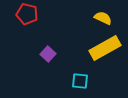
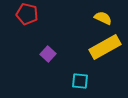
yellow rectangle: moved 1 px up
